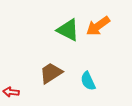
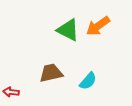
brown trapezoid: rotated 20 degrees clockwise
cyan semicircle: rotated 114 degrees counterclockwise
